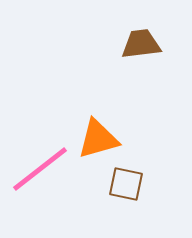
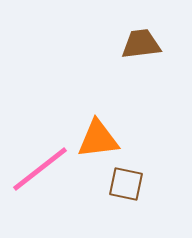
orange triangle: rotated 9 degrees clockwise
